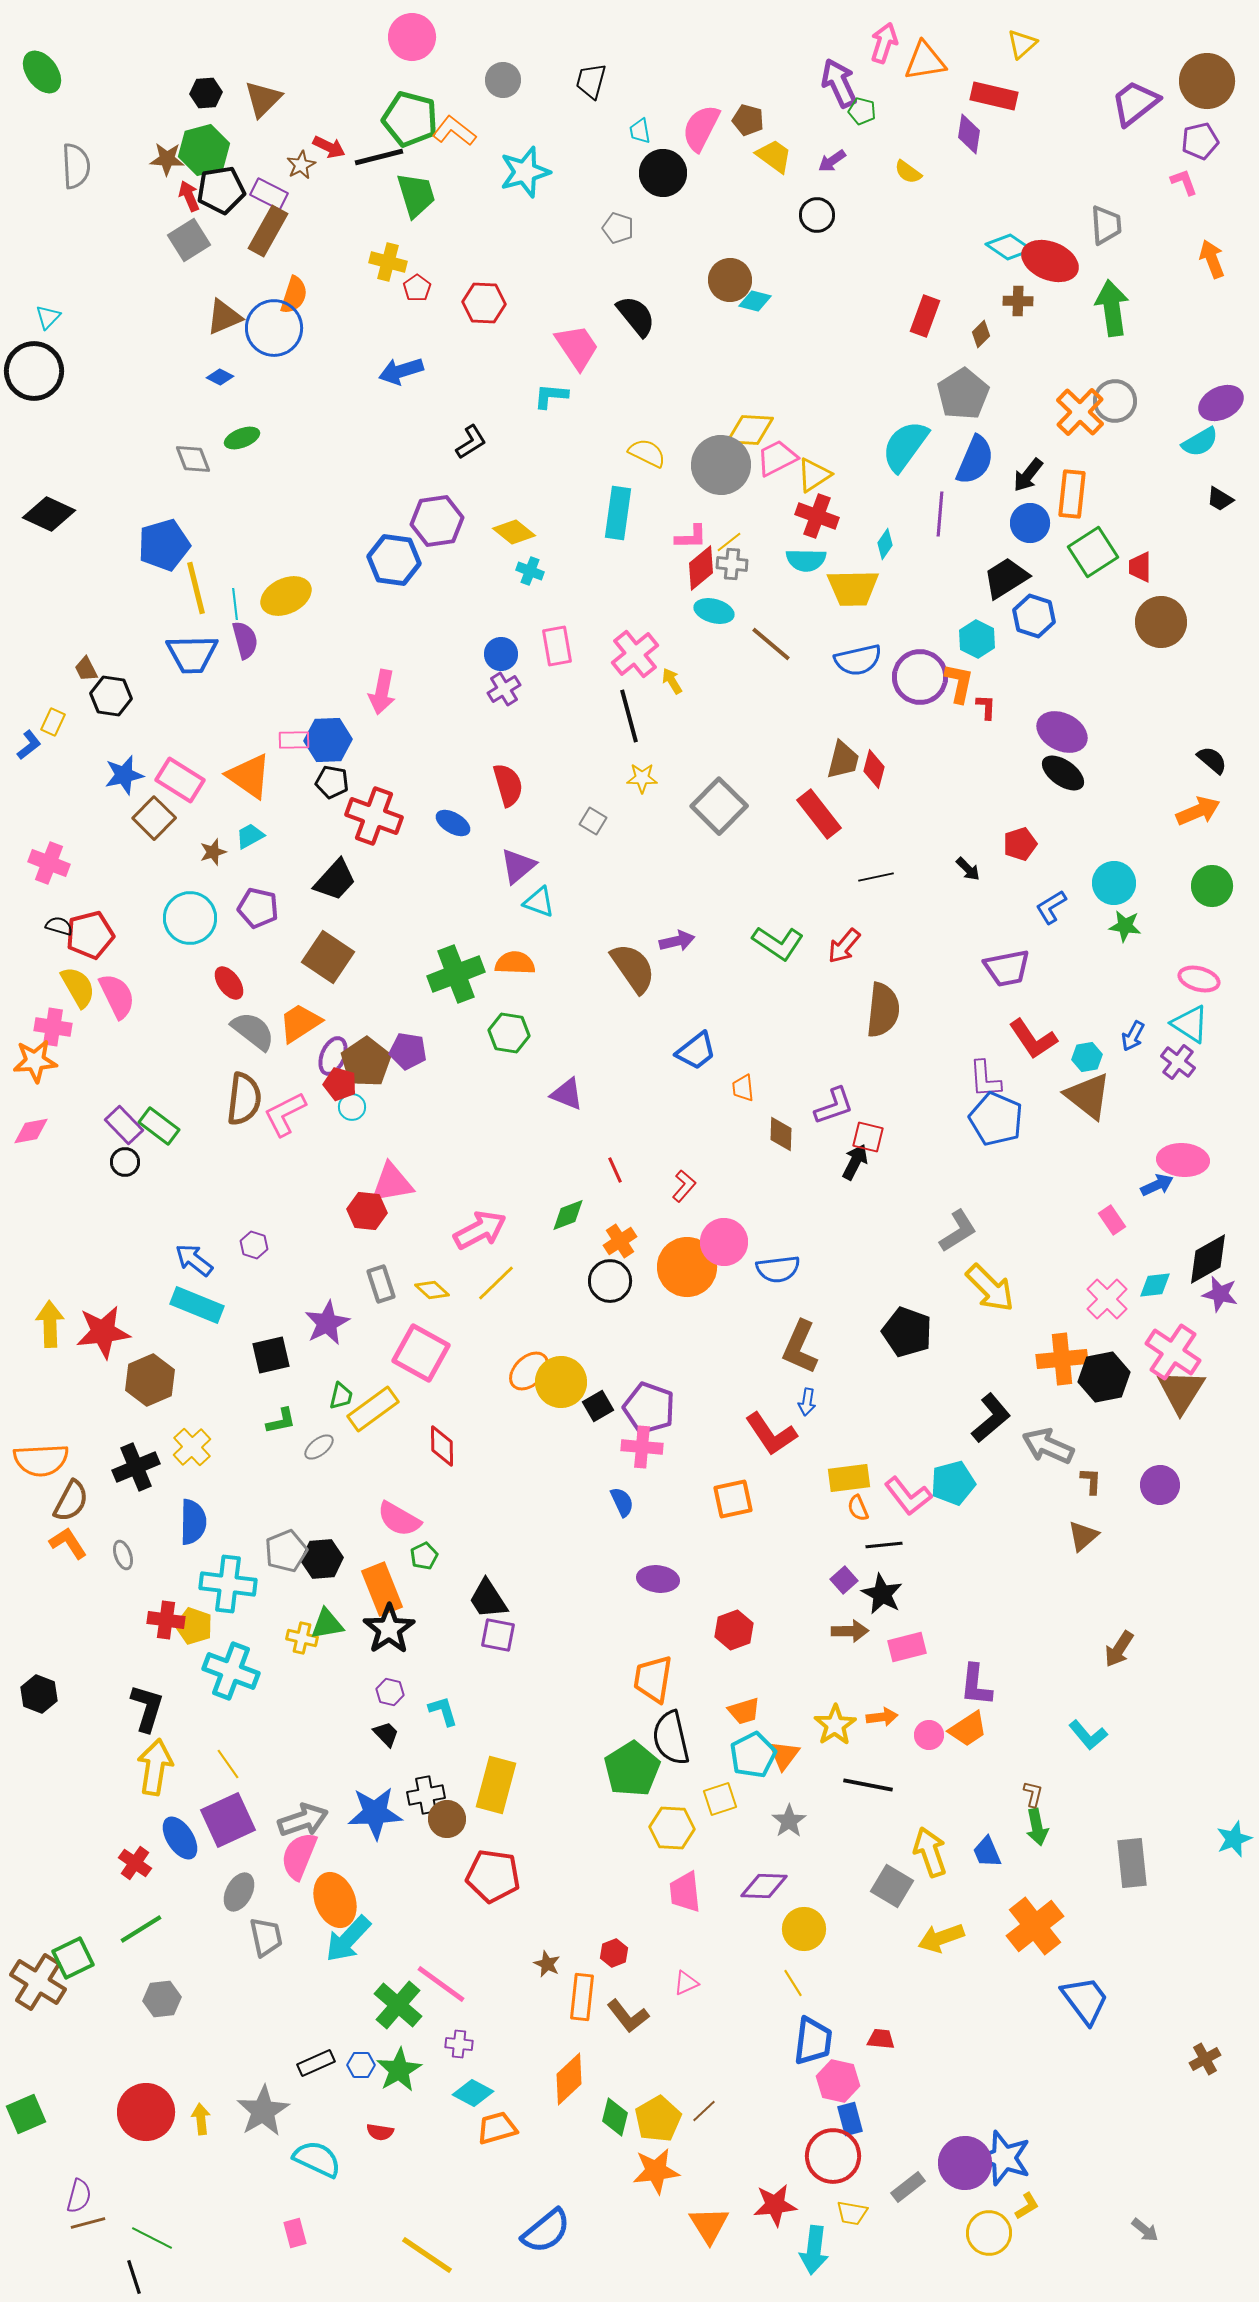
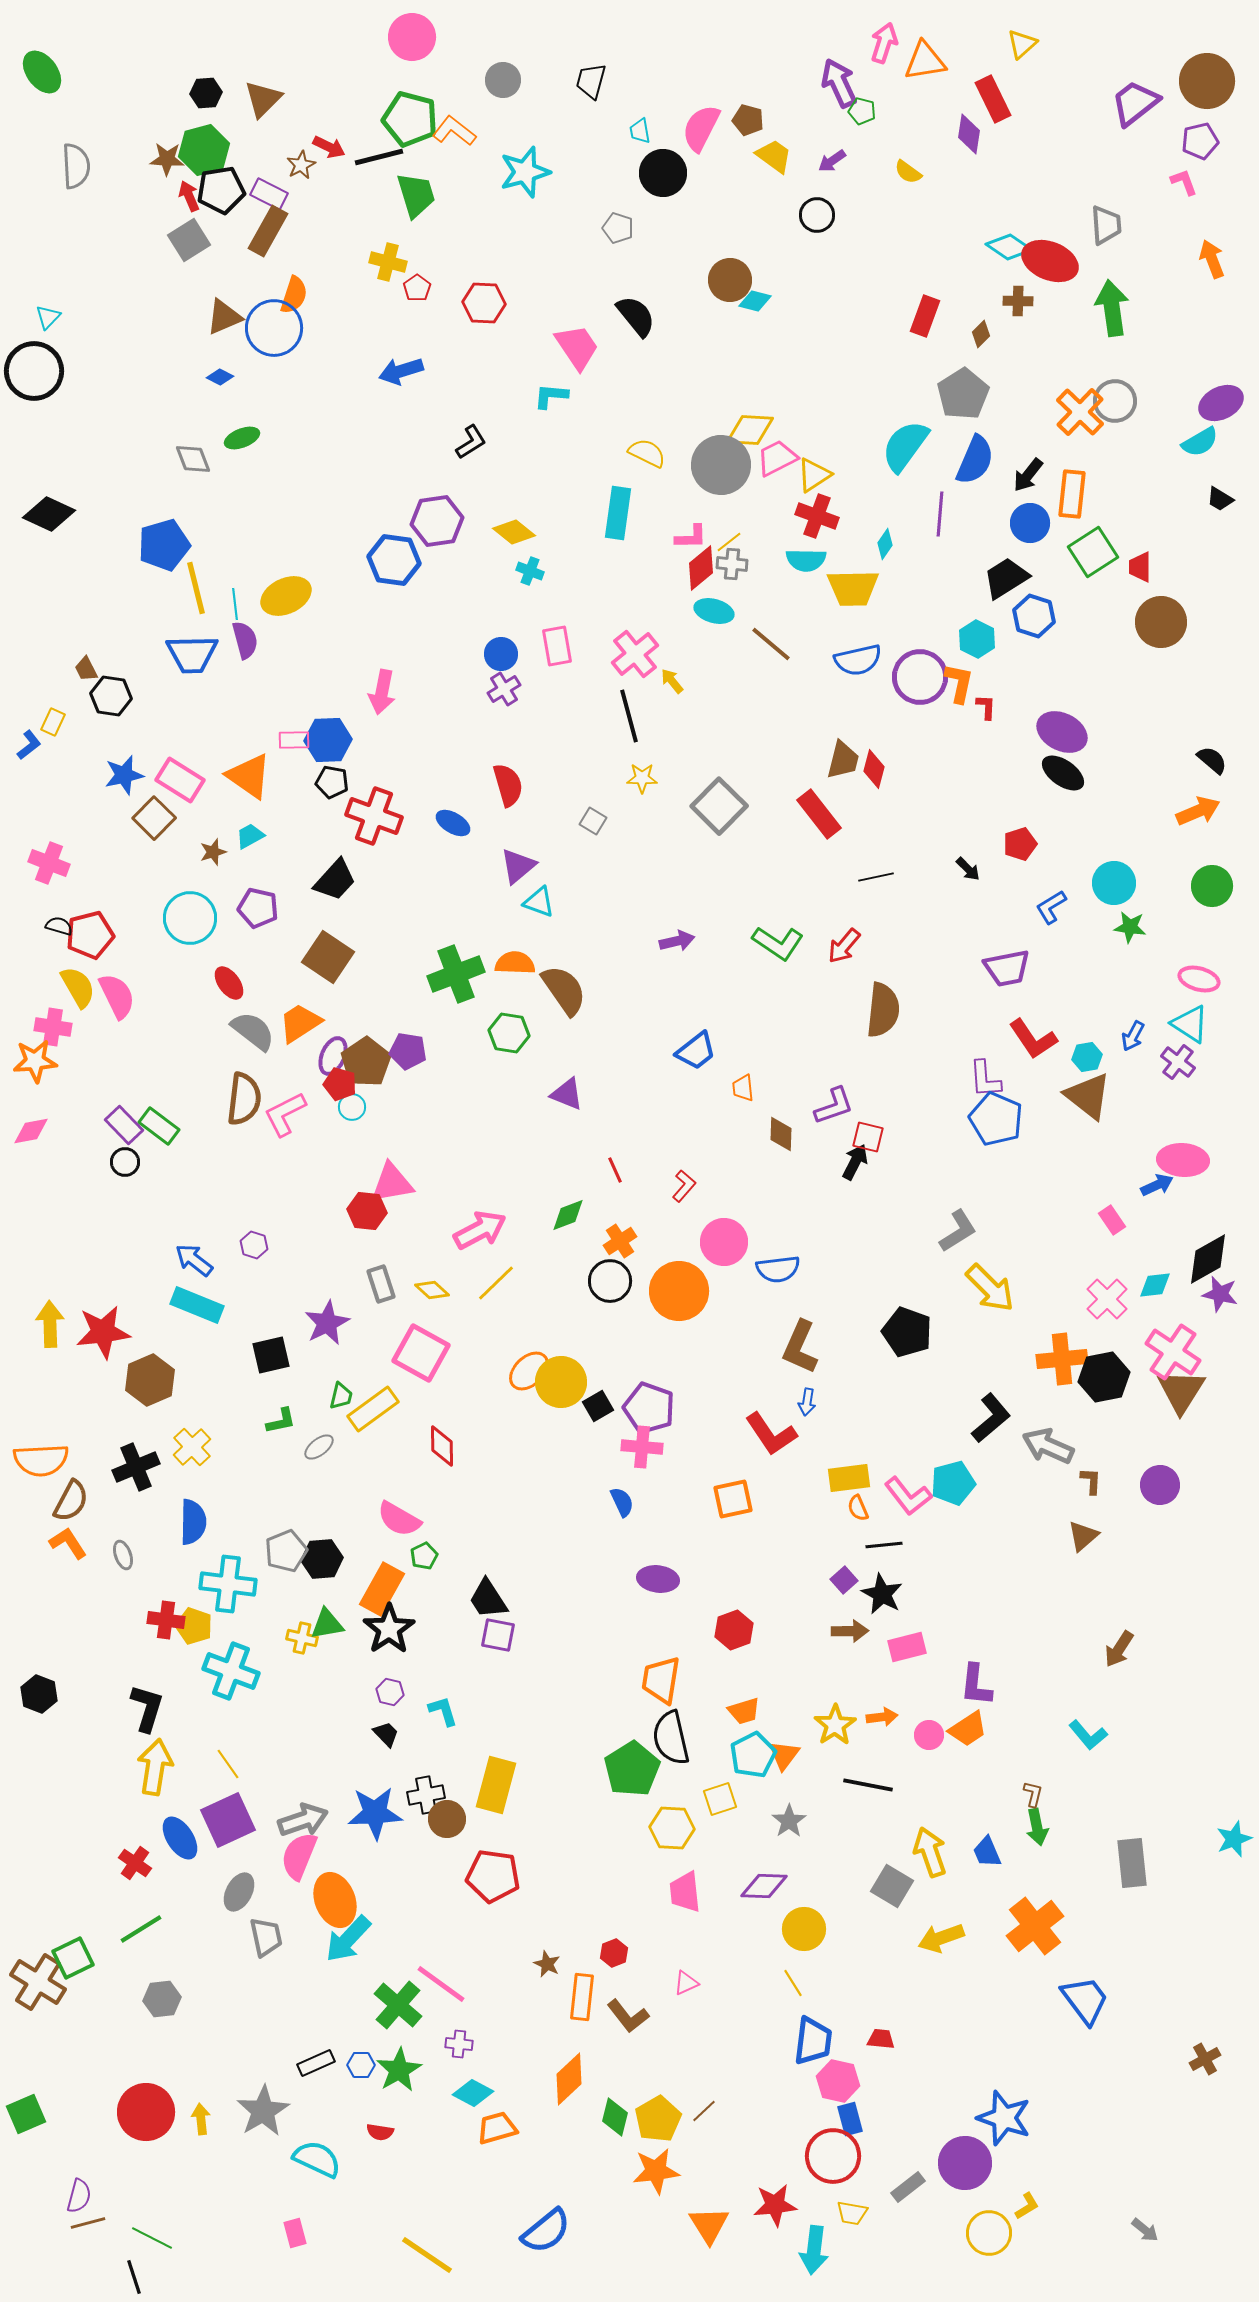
red rectangle at (994, 96): moved 1 px left, 3 px down; rotated 51 degrees clockwise
yellow arrow at (672, 681): rotated 8 degrees counterclockwise
green star at (1125, 926): moved 5 px right, 1 px down
brown semicircle at (633, 968): moved 69 px left, 22 px down
orange circle at (687, 1267): moved 8 px left, 24 px down
orange rectangle at (382, 1589): rotated 51 degrees clockwise
orange trapezoid at (653, 1679): moved 8 px right, 1 px down
blue star at (1004, 2158): moved 40 px up
